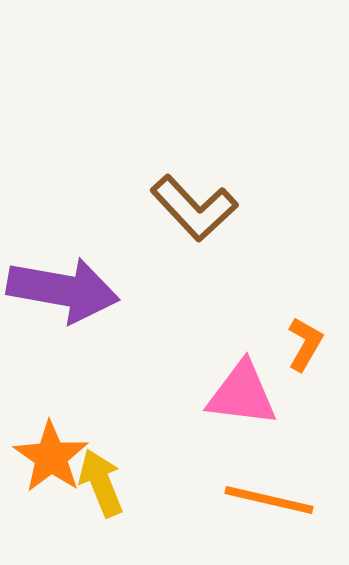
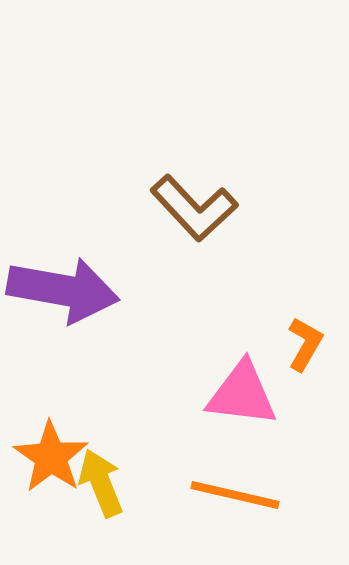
orange line: moved 34 px left, 5 px up
